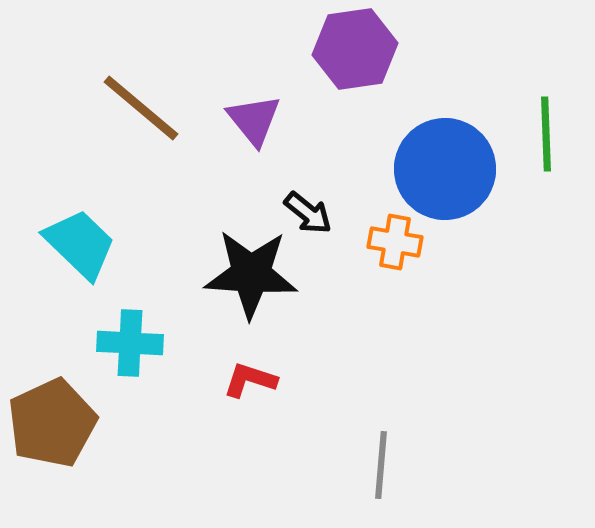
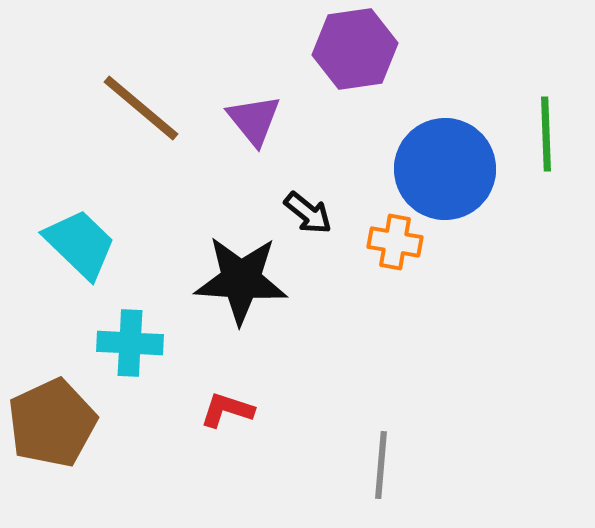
black star: moved 10 px left, 6 px down
red L-shape: moved 23 px left, 30 px down
